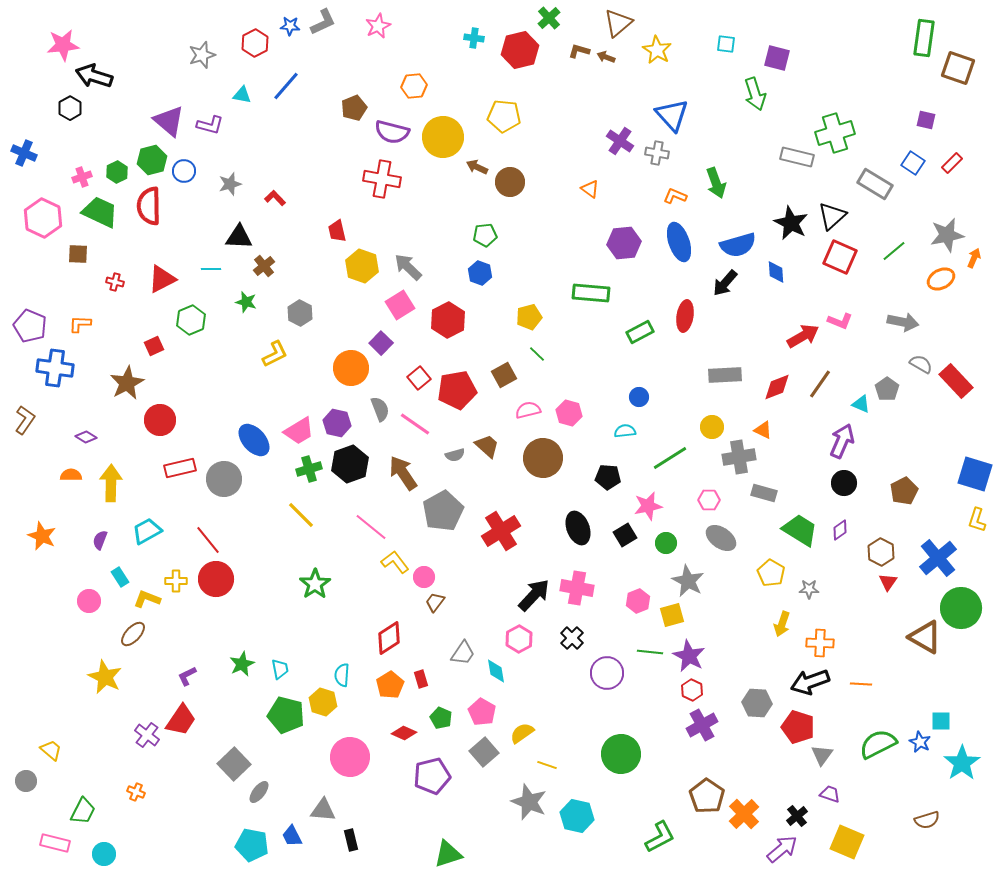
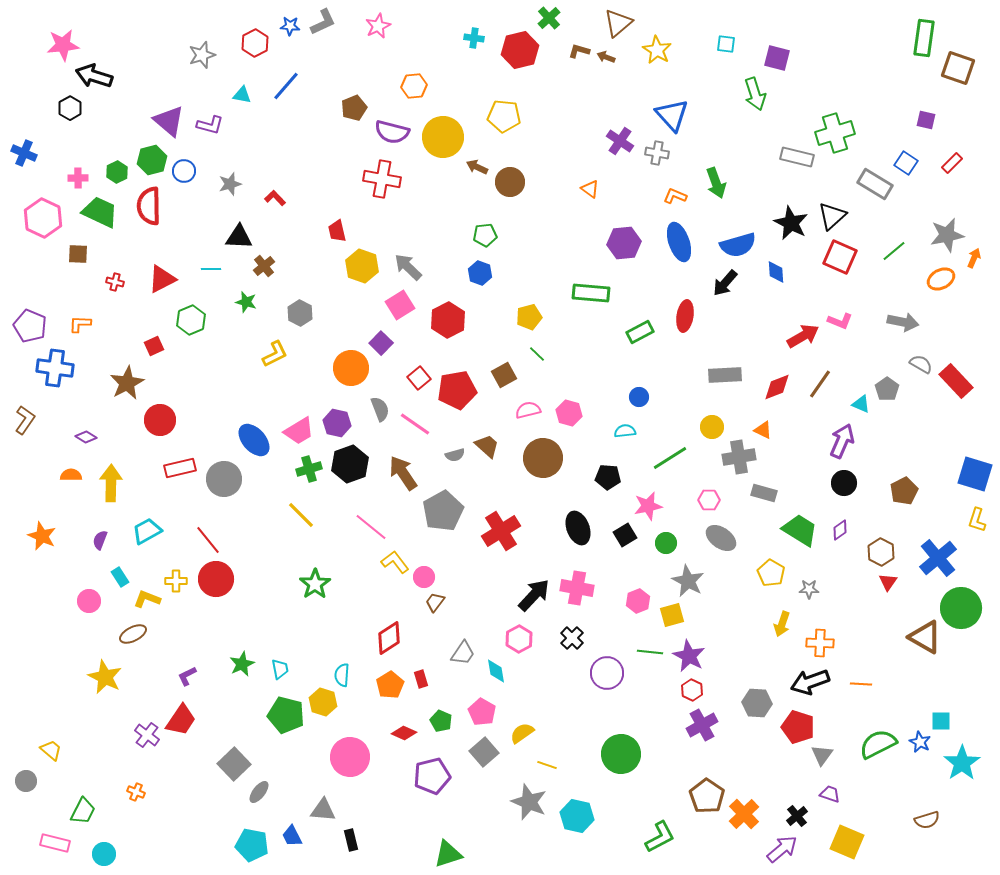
blue square at (913, 163): moved 7 px left
pink cross at (82, 177): moved 4 px left, 1 px down; rotated 18 degrees clockwise
brown ellipse at (133, 634): rotated 20 degrees clockwise
green pentagon at (441, 718): moved 3 px down
